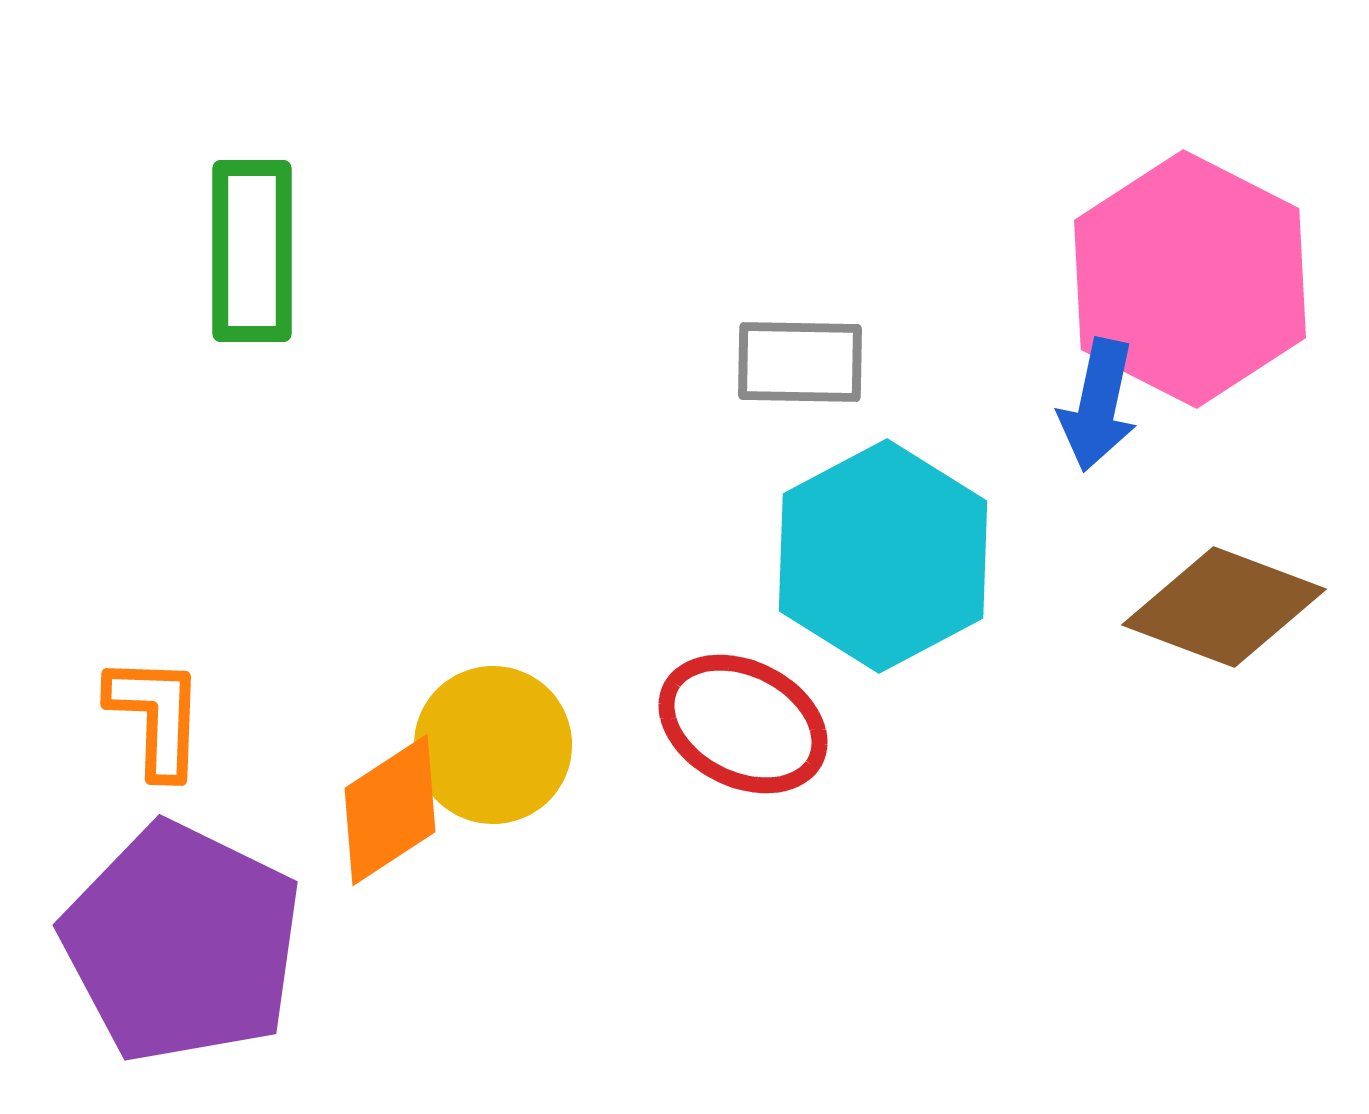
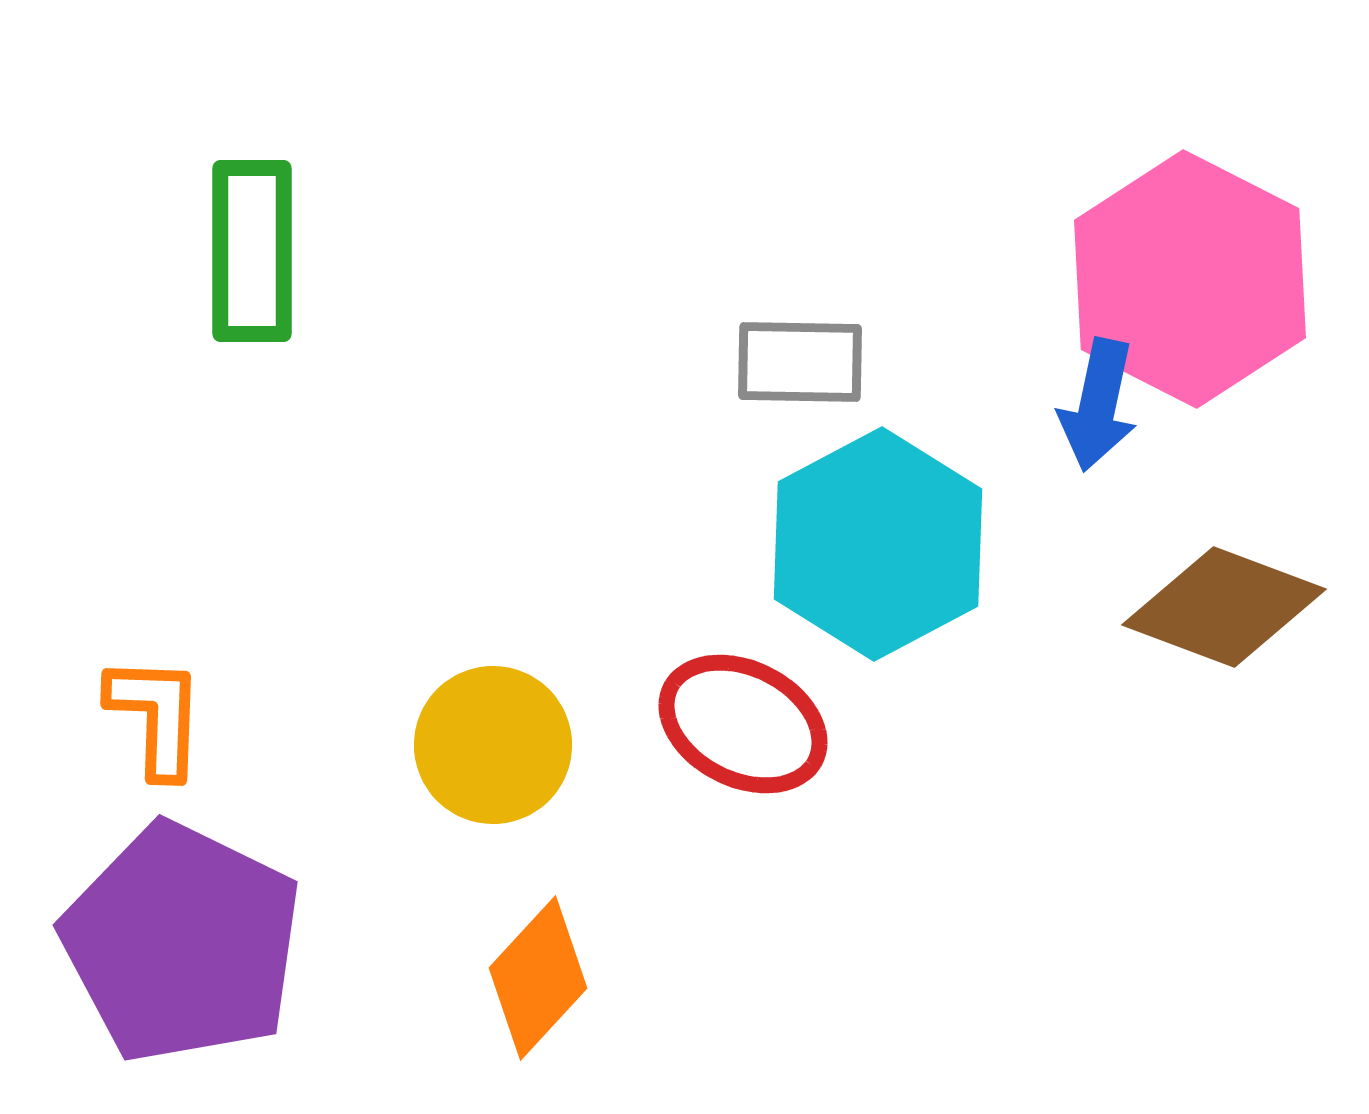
cyan hexagon: moved 5 px left, 12 px up
orange diamond: moved 148 px right, 168 px down; rotated 14 degrees counterclockwise
